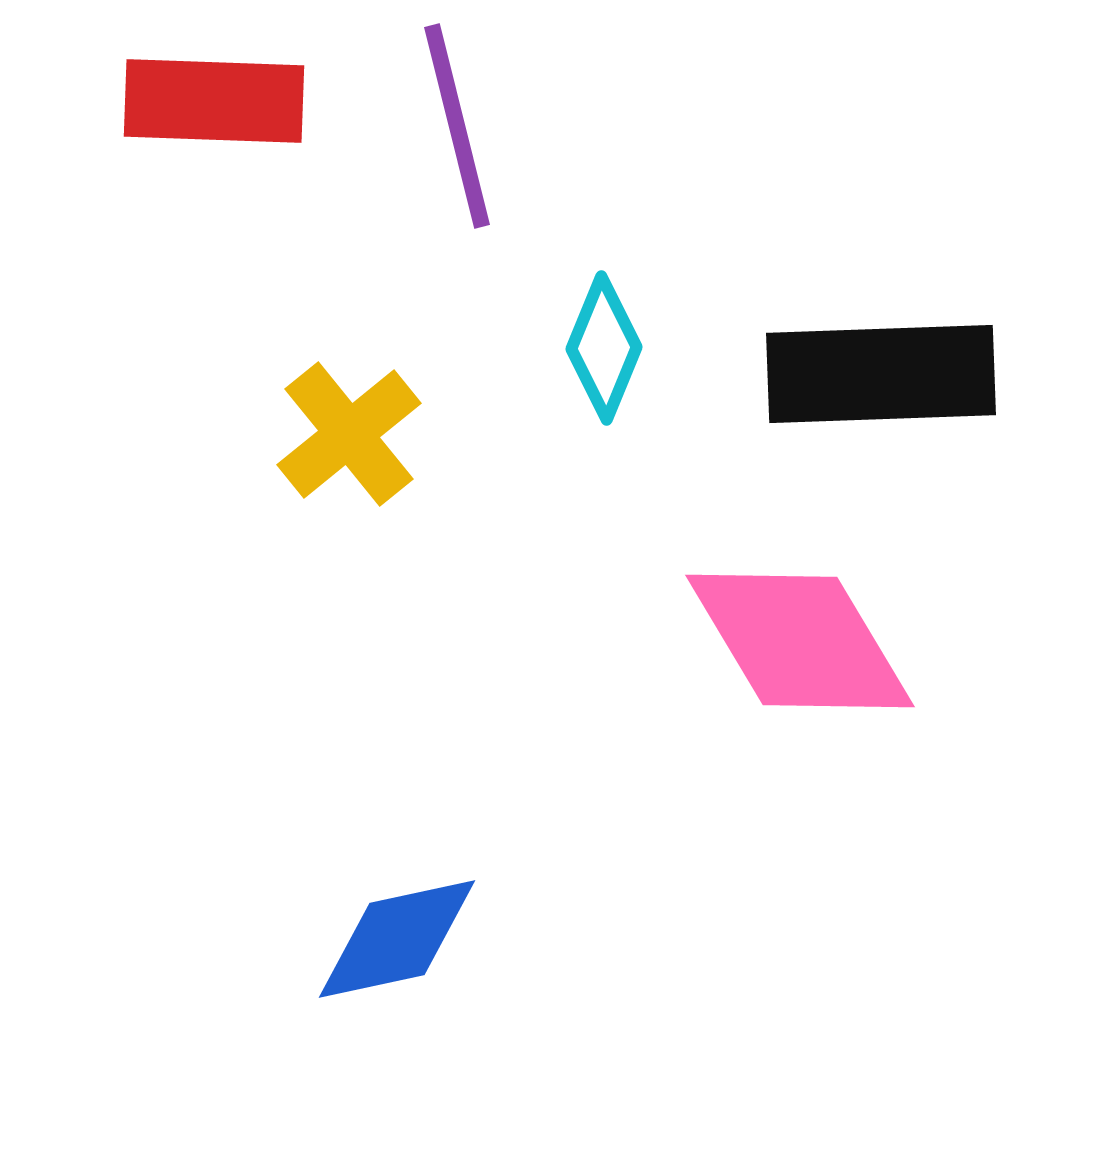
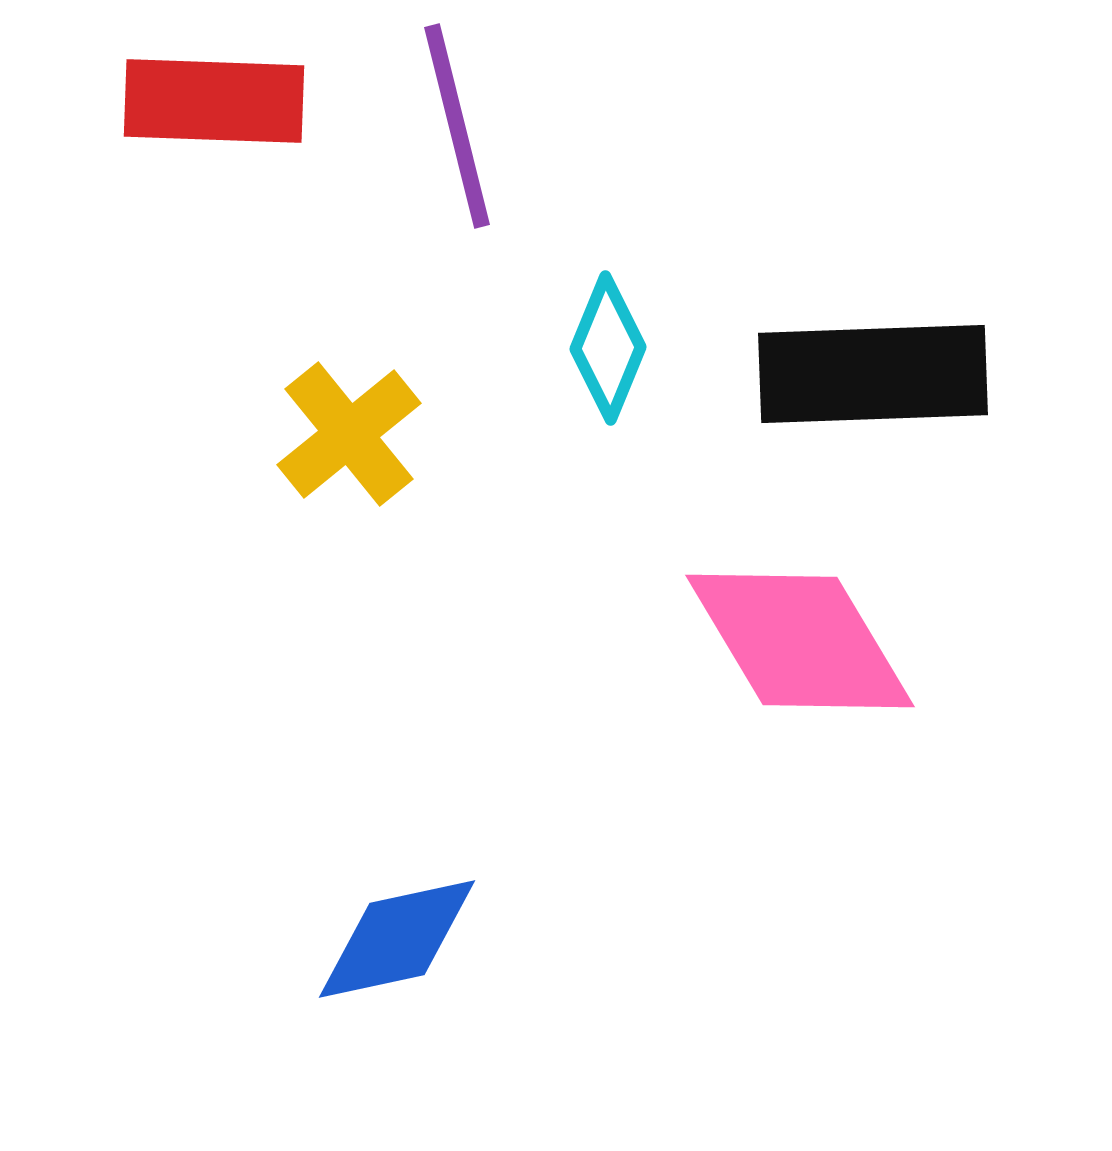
cyan diamond: moved 4 px right
black rectangle: moved 8 px left
